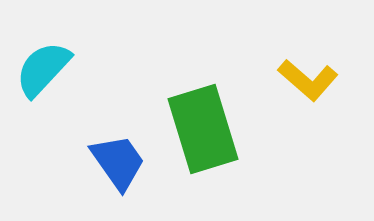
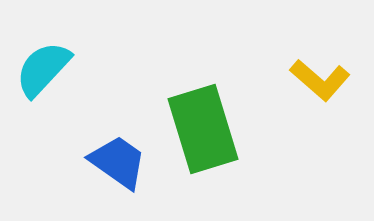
yellow L-shape: moved 12 px right
blue trapezoid: rotated 20 degrees counterclockwise
